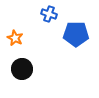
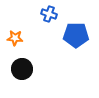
blue pentagon: moved 1 px down
orange star: rotated 21 degrees counterclockwise
